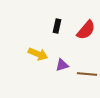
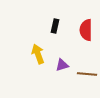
black rectangle: moved 2 px left
red semicircle: rotated 140 degrees clockwise
yellow arrow: rotated 132 degrees counterclockwise
